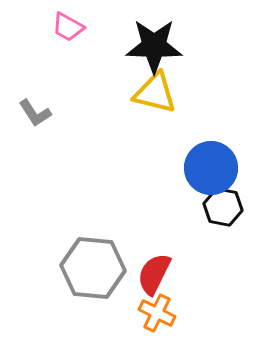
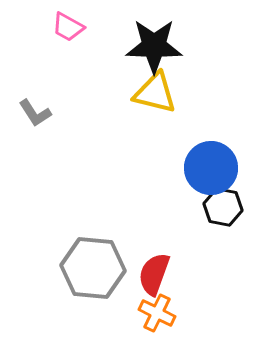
red semicircle: rotated 6 degrees counterclockwise
